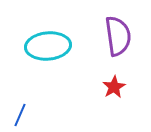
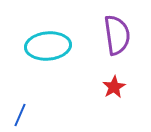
purple semicircle: moved 1 px left, 1 px up
